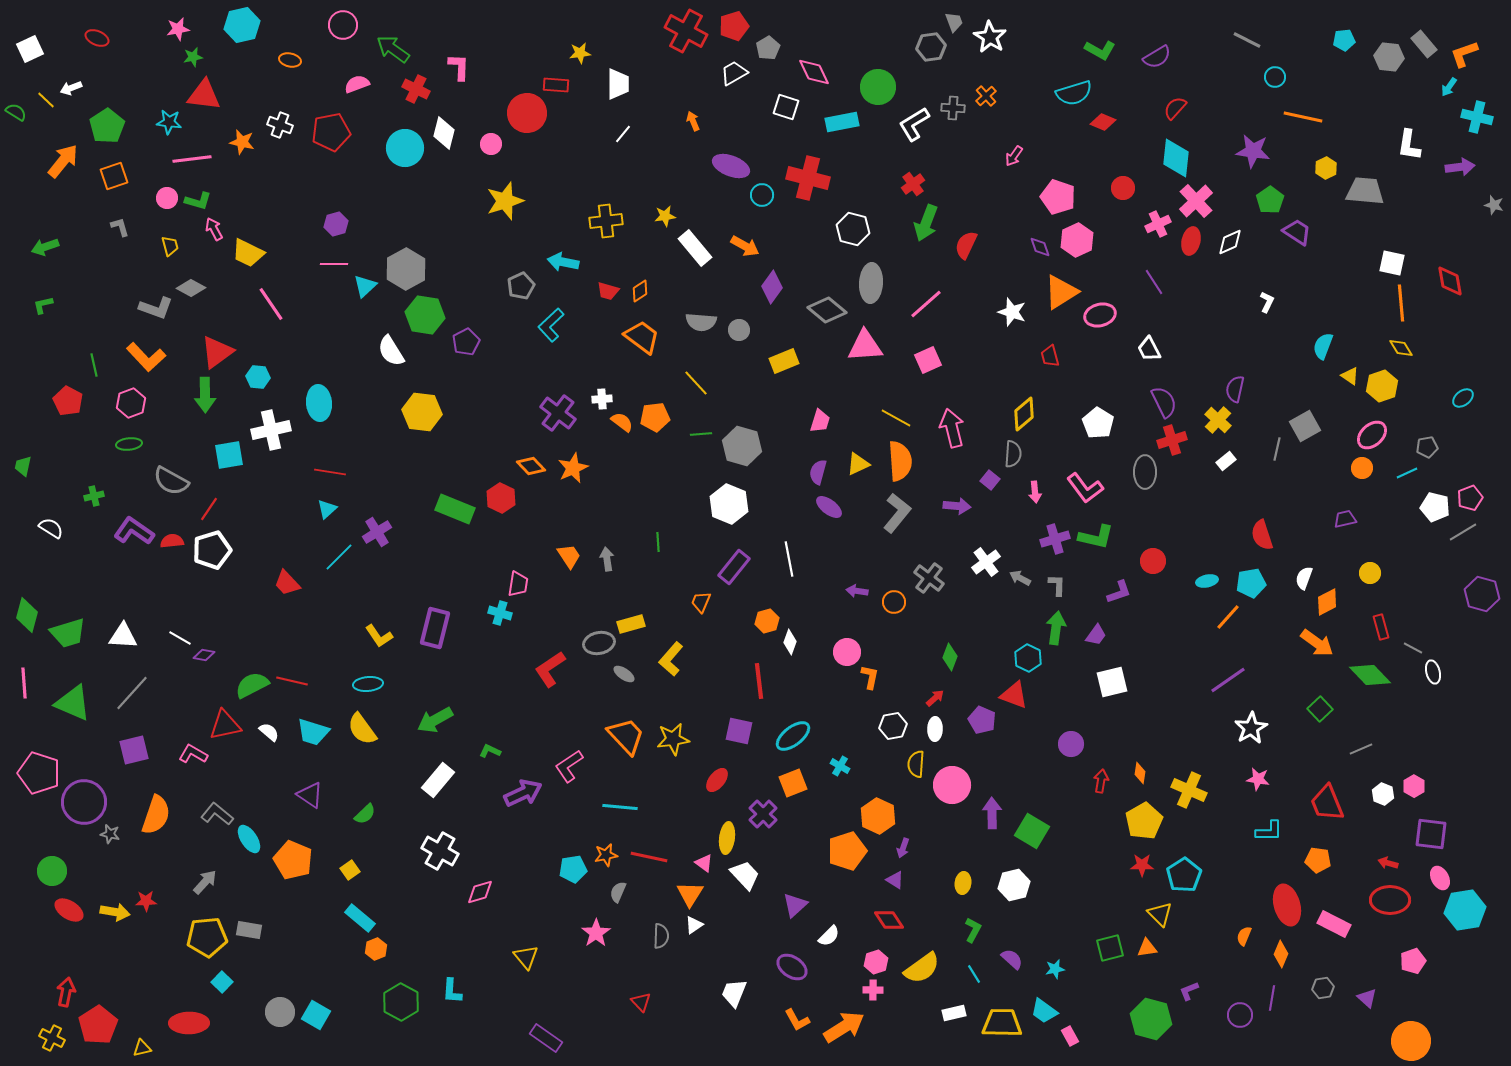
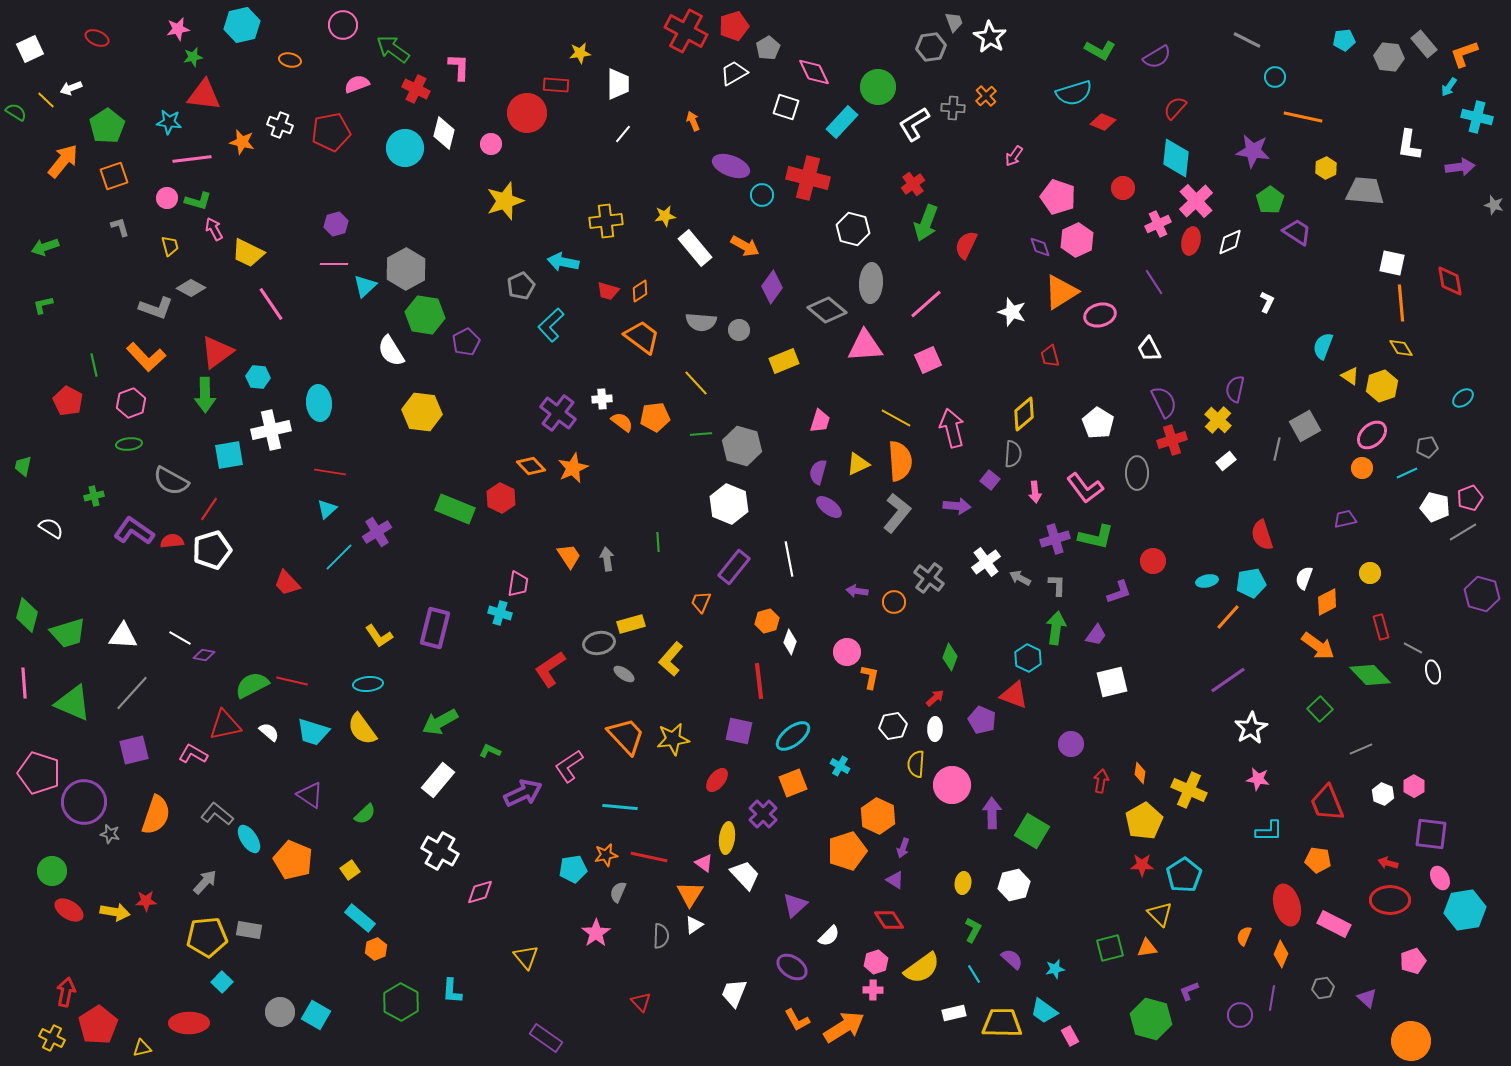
cyan rectangle at (842, 122): rotated 36 degrees counterclockwise
gray ellipse at (1145, 472): moved 8 px left, 1 px down
orange arrow at (1317, 643): moved 1 px right, 3 px down
green arrow at (435, 720): moved 5 px right, 2 px down
